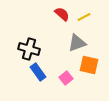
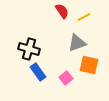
red semicircle: moved 3 px up; rotated 14 degrees clockwise
